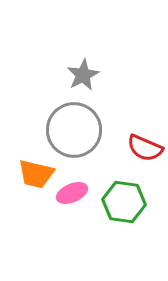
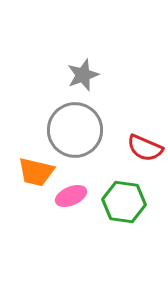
gray star: rotated 8 degrees clockwise
gray circle: moved 1 px right
orange trapezoid: moved 2 px up
pink ellipse: moved 1 px left, 3 px down
